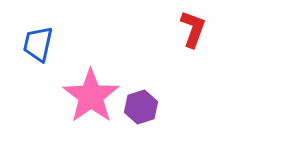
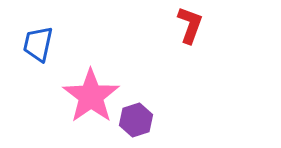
red L-shape: moved 3 px left, 4 px up
purple hexagon: moved 5 px left, 13 px down
